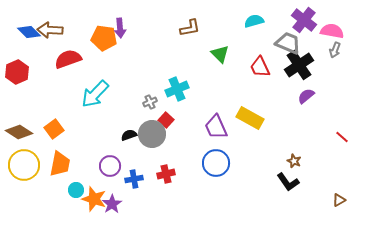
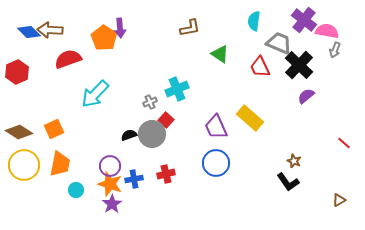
cyan semicircle: rotated 66 degrees counterclockwise
pink semicircle: moved 5 px left
orange pentagon: rotated 25 degrees clockwise
gray trapezoid: moved 9 px left
green triangle: rotated 12 degrees counterclockwise
black cross: rotated 12 degrees counterclockwise
yellow rectangle: rotated 12 degrees clockwise
orange square: rotated 12 degrees clockwise
red line: moved 2 px right, 6 px down
orange star: moved 16 px right, 15 px up
